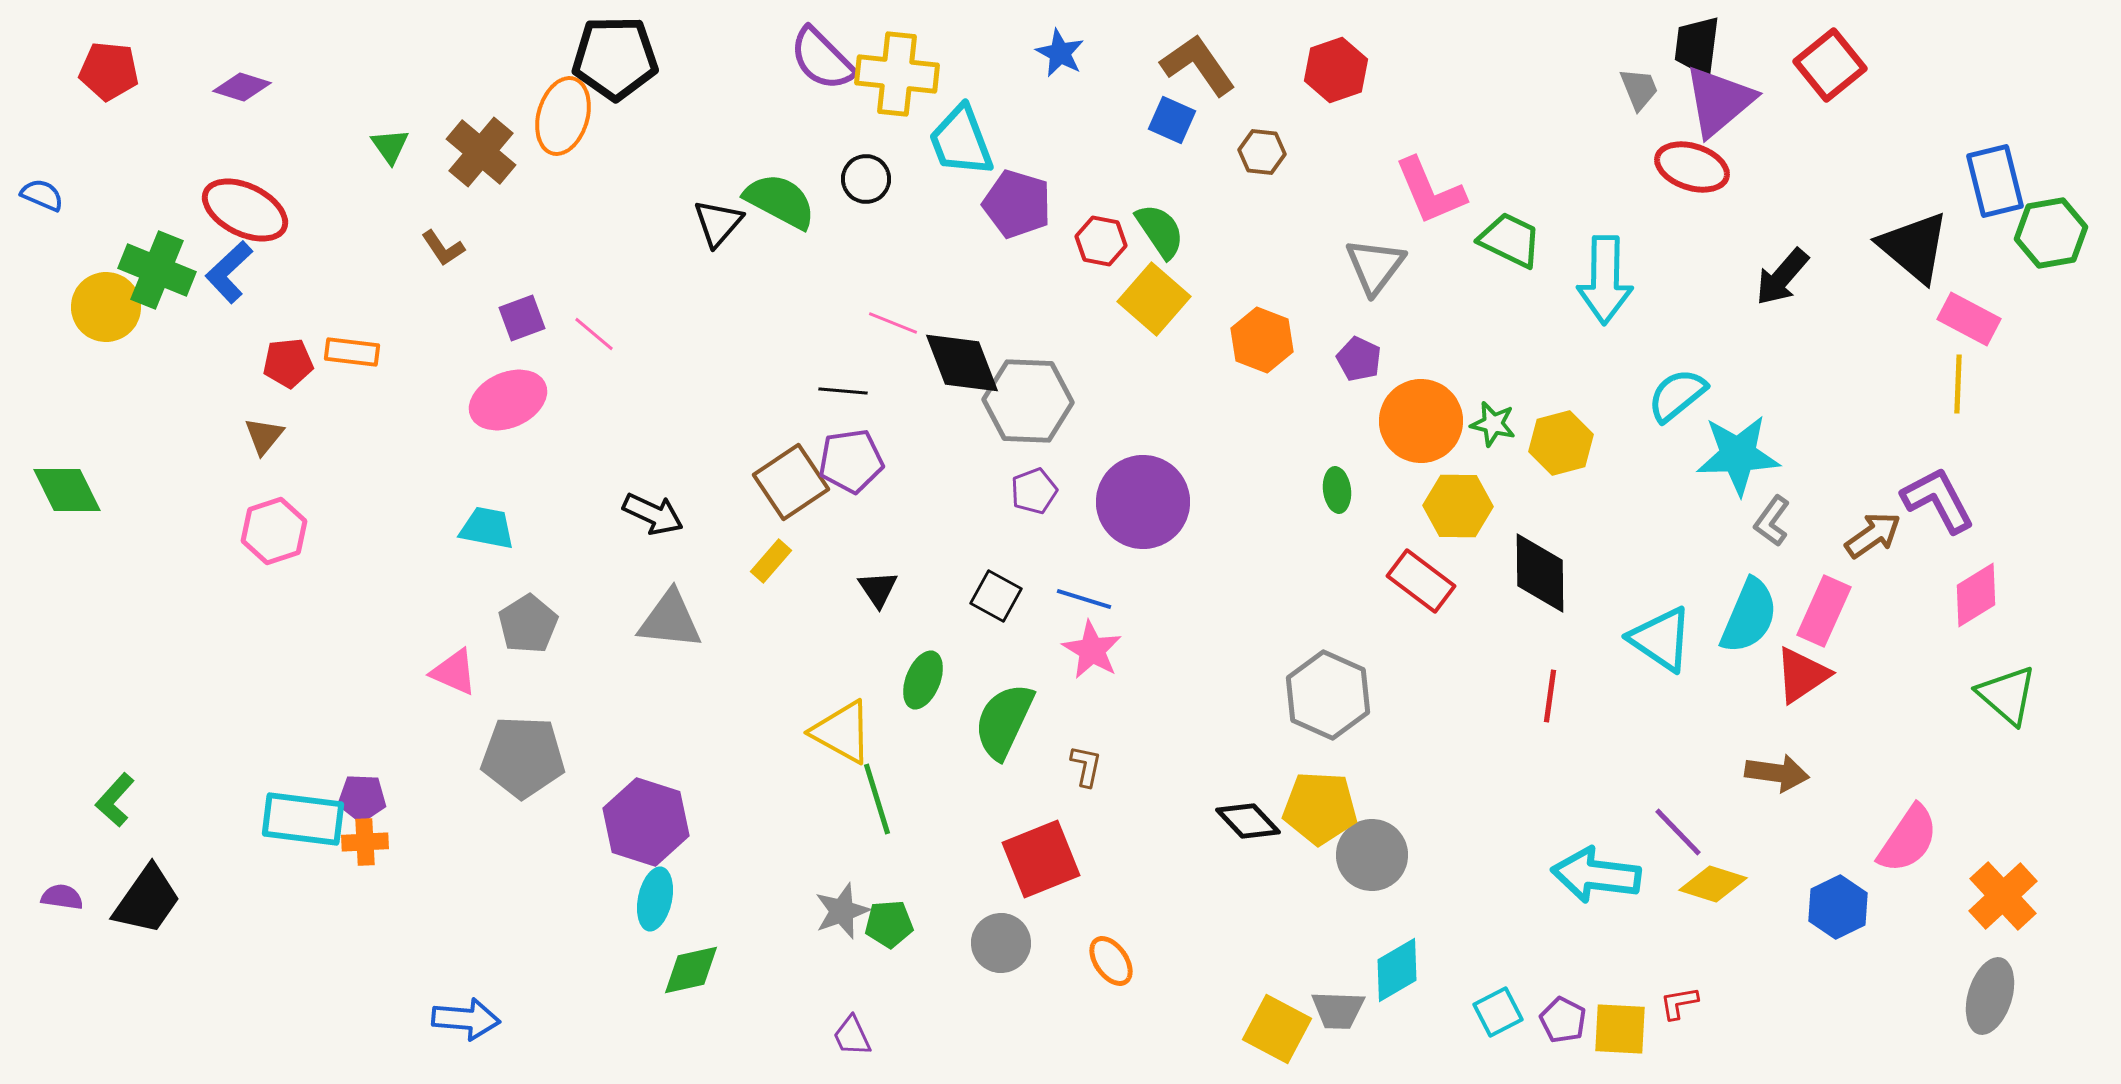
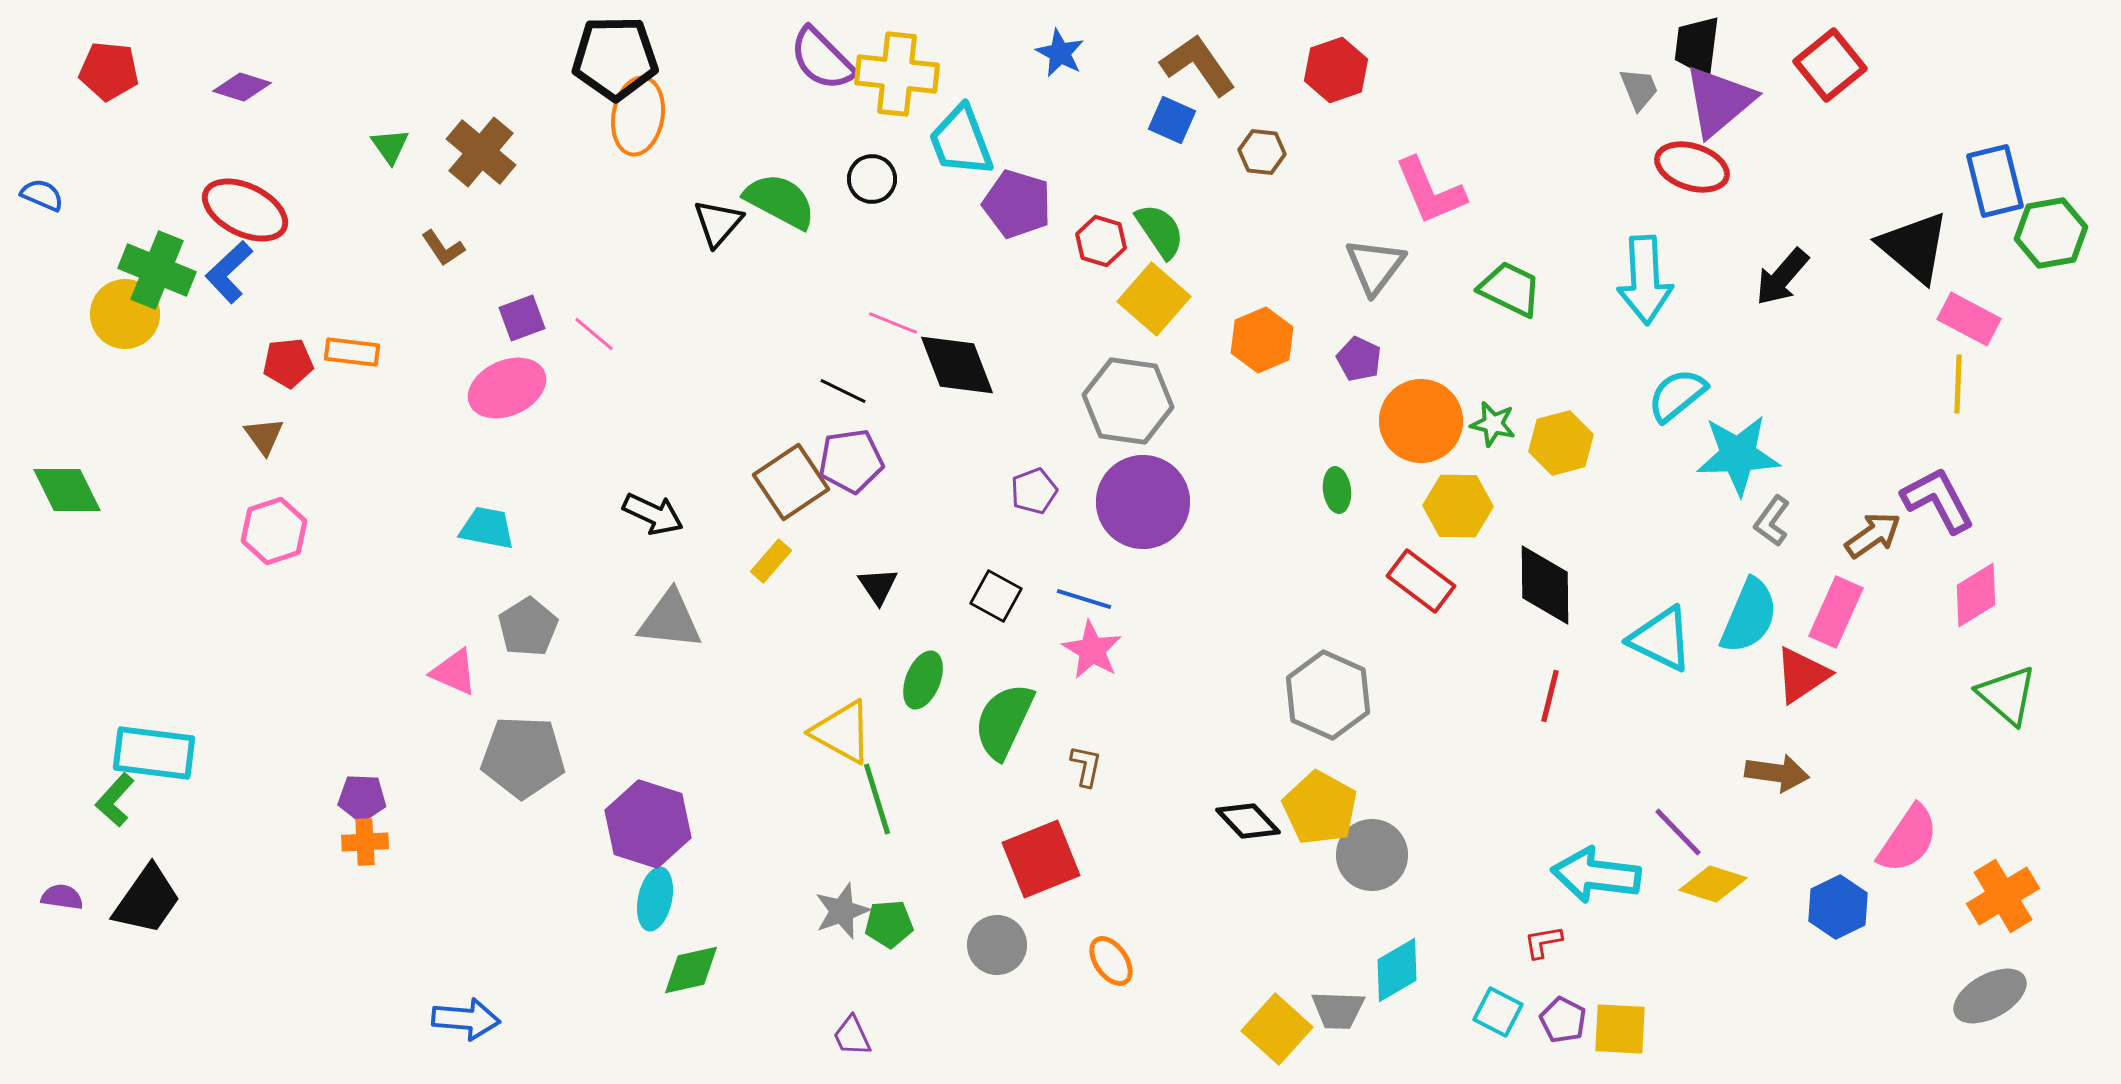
orange ellipse at (563, 116): moved 75 px right; rotated 6 degrees counterclockwise
black circle at (866, 179): moved 6 px right
green trapezoid at (1510, 240): moved 49 px down
red hexagon at (1101, 241): rotated 6 degrees clockwise
cyan arrow at (1605, 280): moved 40 px right; rotated 4 degrees counterclockwise
yellow circle at (106, 307): moved 19 px right, 7 px down
orange hexagon at (1262, 340): rotated 16 degrees clockwise
black diamond at (962, 363): moved 5 px left, 2 px down
black line at (843, 391): rotated 21 degrees clockwise
pink ellipse at (508, 400): moved 1 px left, 12 px up
gray hexagon at (1028, 401): moved 100 px right; rotated 6 degrees clockwise
brown triangle at (264, 436): rotated 15 degrees counterclockwise
black diamond at (1540, 573): moved 5 px right, 12 px down
black triangle at (878, 589): moved 3 px up
pink rectangle at (1824, 611): moved 12 px right, 1 px down
gray pentagon at (528, 624): moved 3 px down
cyan triangle at (1661, 639): rotated 8 degrees counterclockwise
red line at (1550, 696): rotated 6 degrees clockwise
yellow pentagon at (1320, 808): rotated 26 degrees clockwise
cyan rectangle at (303, 819): moved 149 px left, 66 px up
purple hexagon at (646, 822): moved 2 px right, 2 px down
orange cross at (2003, 896): rotated 12 degrees clockwise
gray circle at (1001, 943): moved 4 px left, 2 px down
gray ellipse at (1990, 996): rotated 44 degrees clockwise
red L-shape at (1679, 1003): moved 136 px left, 61 px up
cyan square at (1498, 1012): rotated 36 degrees counterclockwise
yellow square at (1277, 1029): rotated 14 degrees clockwise
